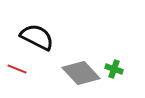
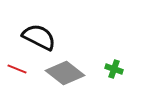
black semicircle: moved 2 px right
gray diamond: moved 16 px left; rotated 9 degrees counterclockwise
